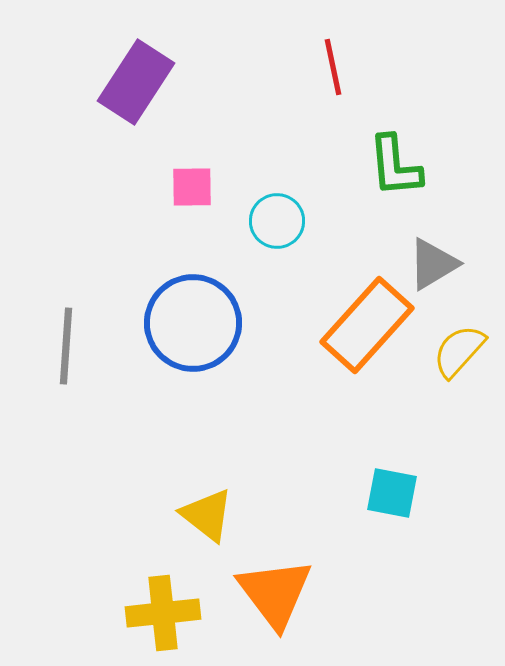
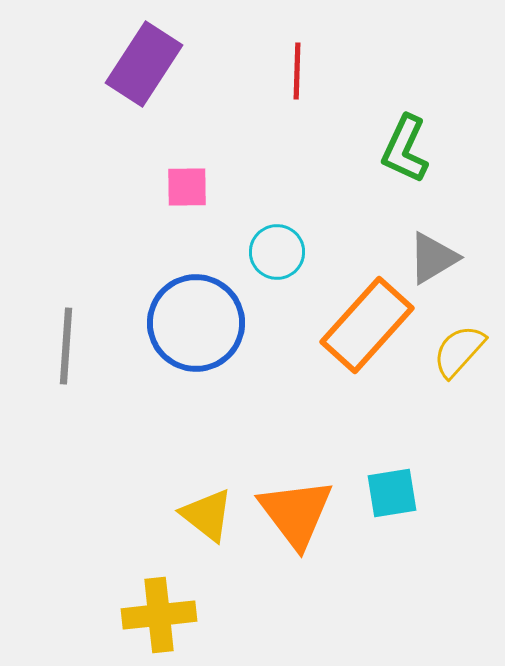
red line: moved 36 px left, 4 px down; rotated 14 degrees clockwise
purple rectangle: moved 8 px right, 18 px up
green L-shape: moved 10 px right, 17 px up; rotated 30 degrees clockwise
pink square: moved 5 px left
cyan circle: moved 31 px down
gray triangle: moved 6 px up
blue circle: moved 3 px right
cyan square: rotated 20 degrees counterclockwise
orange triangle: moved 21 px right, 80 px up
yellow cross: moved 4 px left, 2 px down
